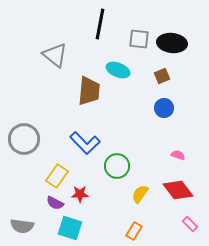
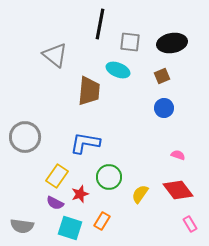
gray square: moved 9 px left, 3 px down
black ellipse: rotated 16 degrees counterclockwise
gray circle: moved 1 px right, 2 px up
blue L-shape: rotated 144 degrees clockwise
green circle: moved 8 px left, 11 px down
red star: rotated 18 degrees counterclockwise
pink rectangle: rotated 14 degrees clockwise
orange rectangle: moved 32 px left, 10 px up
